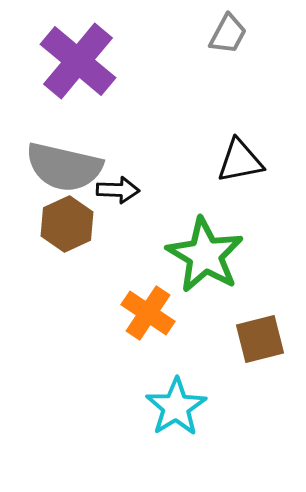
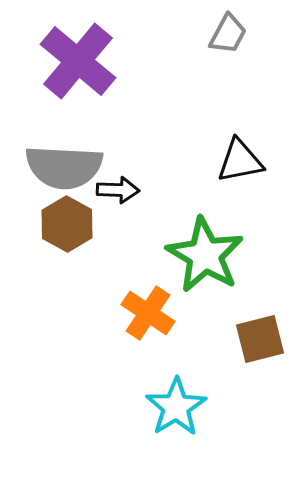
gray semicircle: rotated 10 degrees counterclockwise
brown hexagon: rotated 6 degrees counterclockwise
